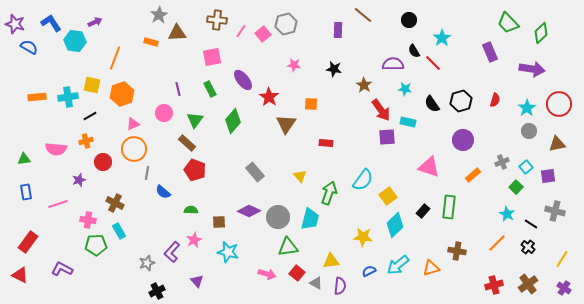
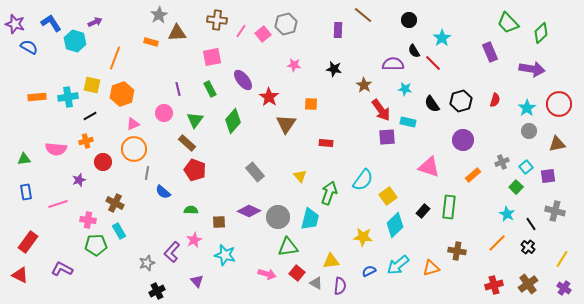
cyan hexagon at (75, 41): rotated 10 degrees clockwise
black line at (531, 224): rotated 24 degrees clockwise
cyan star at (228, 252): moved 3 px left, 3 px down
